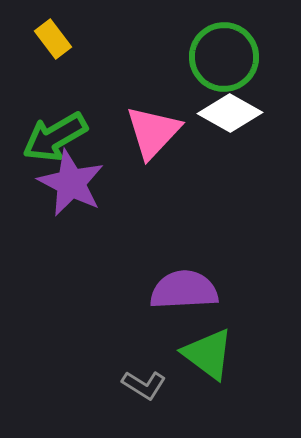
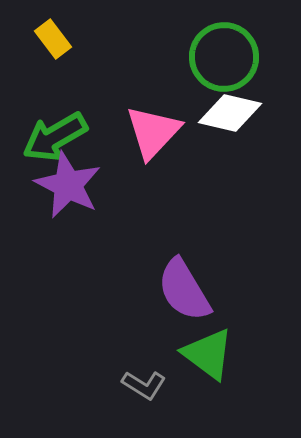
white diamond: rotated 16 degrees counterclockwise
purple star: moved 3 px left, 2 px down
purple semicircle: rotated 118 degrees counterclockwise
